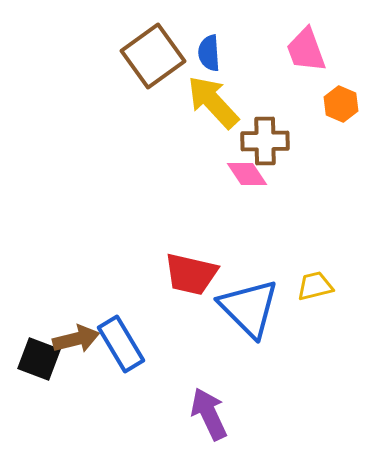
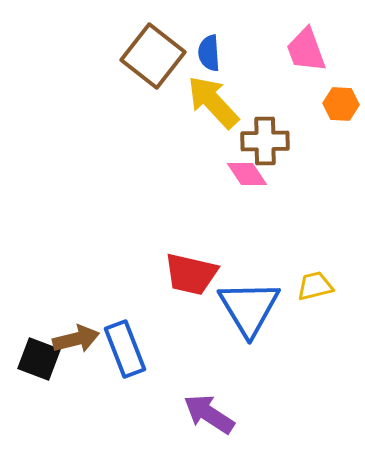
brown square: rotated 16 degrees counterclockwise
orange hexagon: rotated 20 degrees counterclockwise
blue triangle: rotated 14 degrees clockwise
blue rectangle: moved 4 px right, 5 px down; rotated 10 degrees clockwise
purple arrow: rotated 32 degrees counterclockwise
